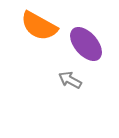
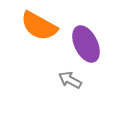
purple ellipse: rotated 15 degrees clockwise
